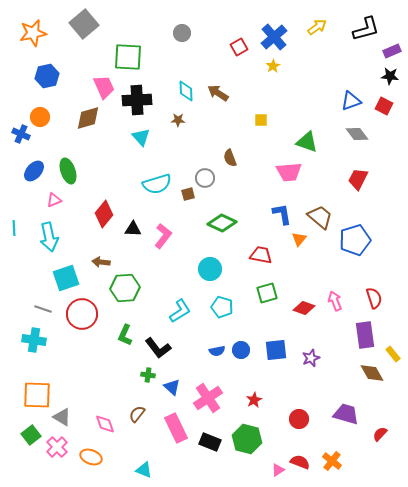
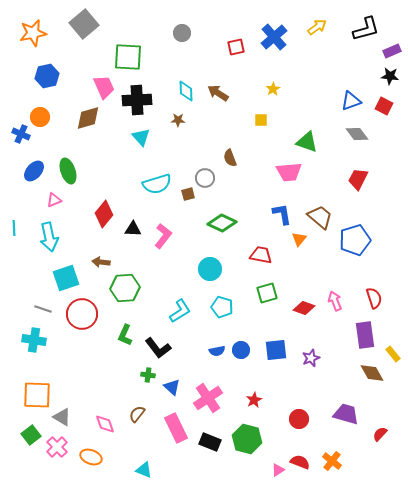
red square at (239, 47): moved 3 px left; rotated 18 degrees clockwise
yellow star at (273, 66): moved 23 px down
